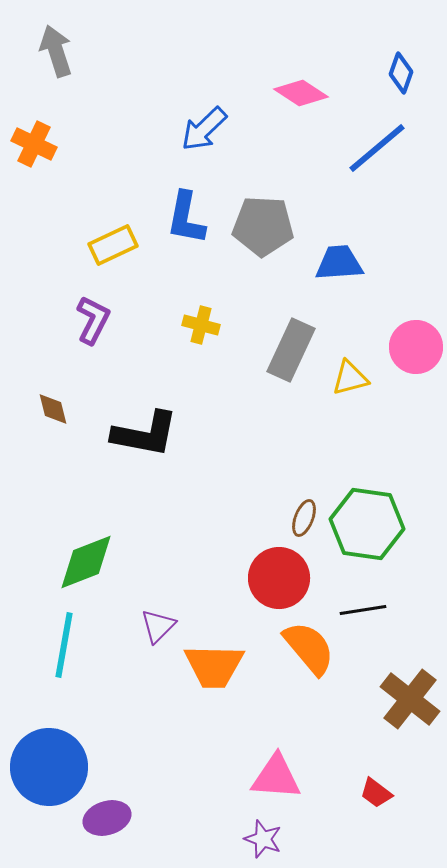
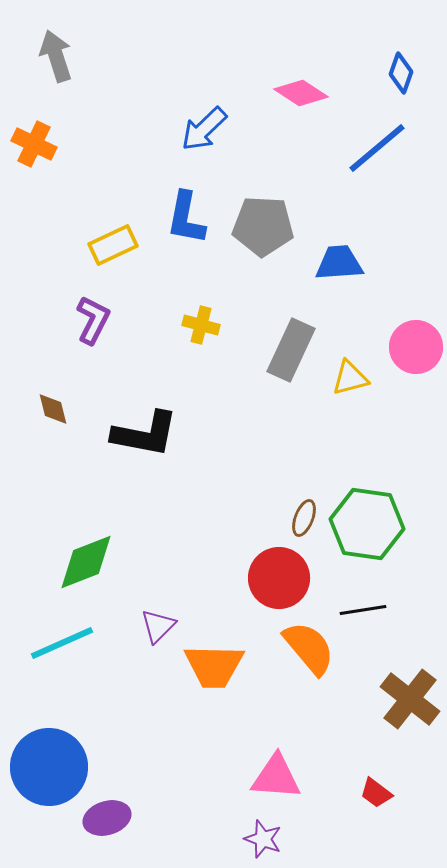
gray arrow: moved 5 px down
cyan line: moved 2 px left, 2 px up; rotated 56 degrees clockwise
